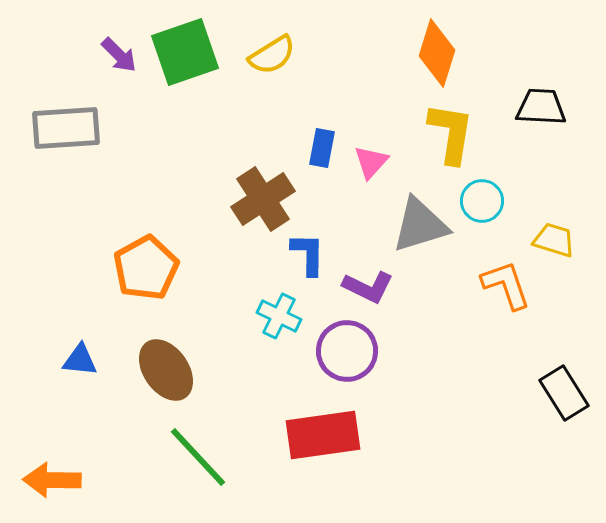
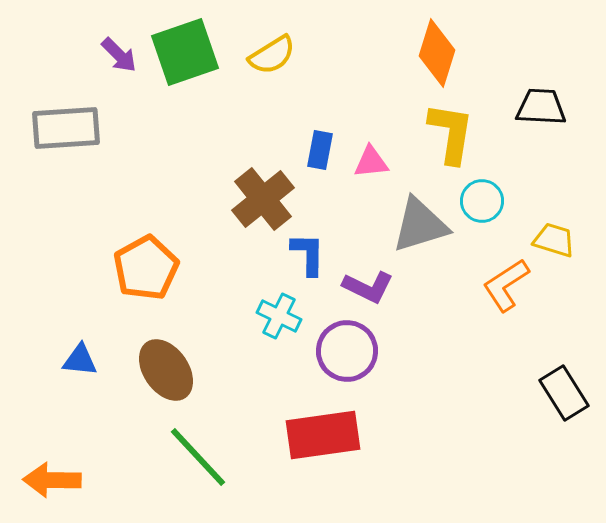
blue rectangle: moved 2 px left, 2 px down
pink triangle: rotated 42 degrees clockwise
brown cross: rotated 6 degrees counterclockwise
orange L-shape: rotated 104 degrees counterclockwise
